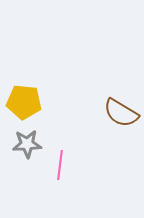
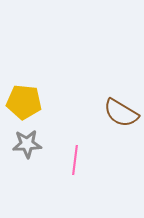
pink line: moved 15 px right, 5 px up
